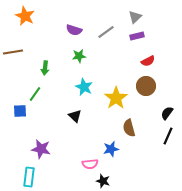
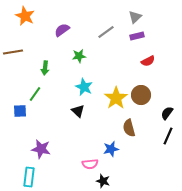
purple semicircle: moved 12 px left; rotated 126 degrees clockwise
brown circle: moved 5 px left, 9 px down
black triangle: moved 3 px right, 5 px up
